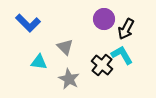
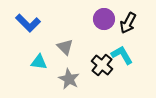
black arrow: moved 2 px right, 6 px up
